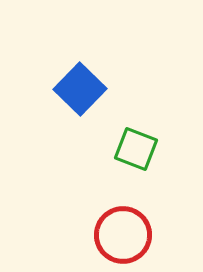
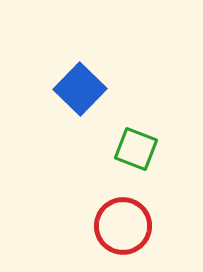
red circle: moved 9 px up
